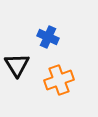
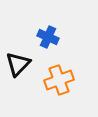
black triangle: moved 1 px right, 1 px up; rotated 16 degrees clockwise
